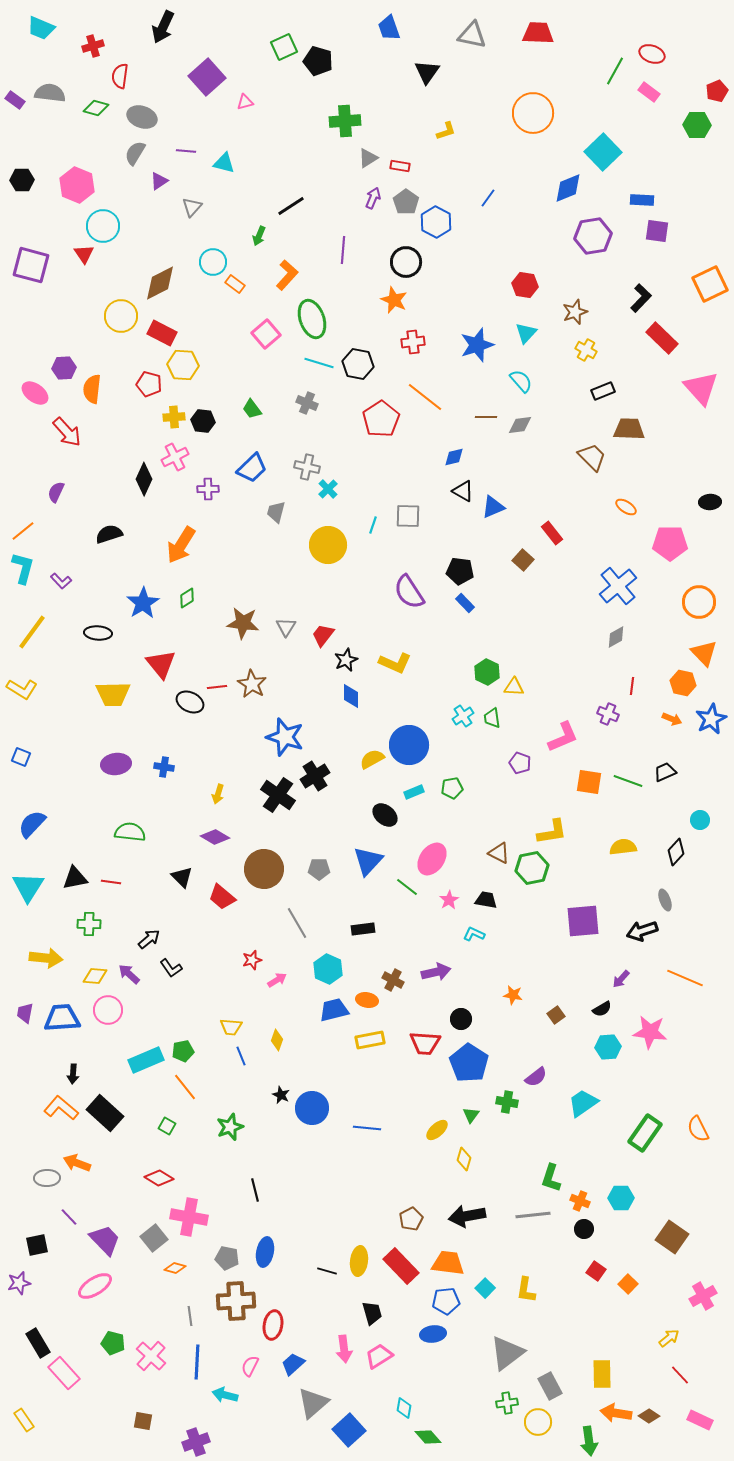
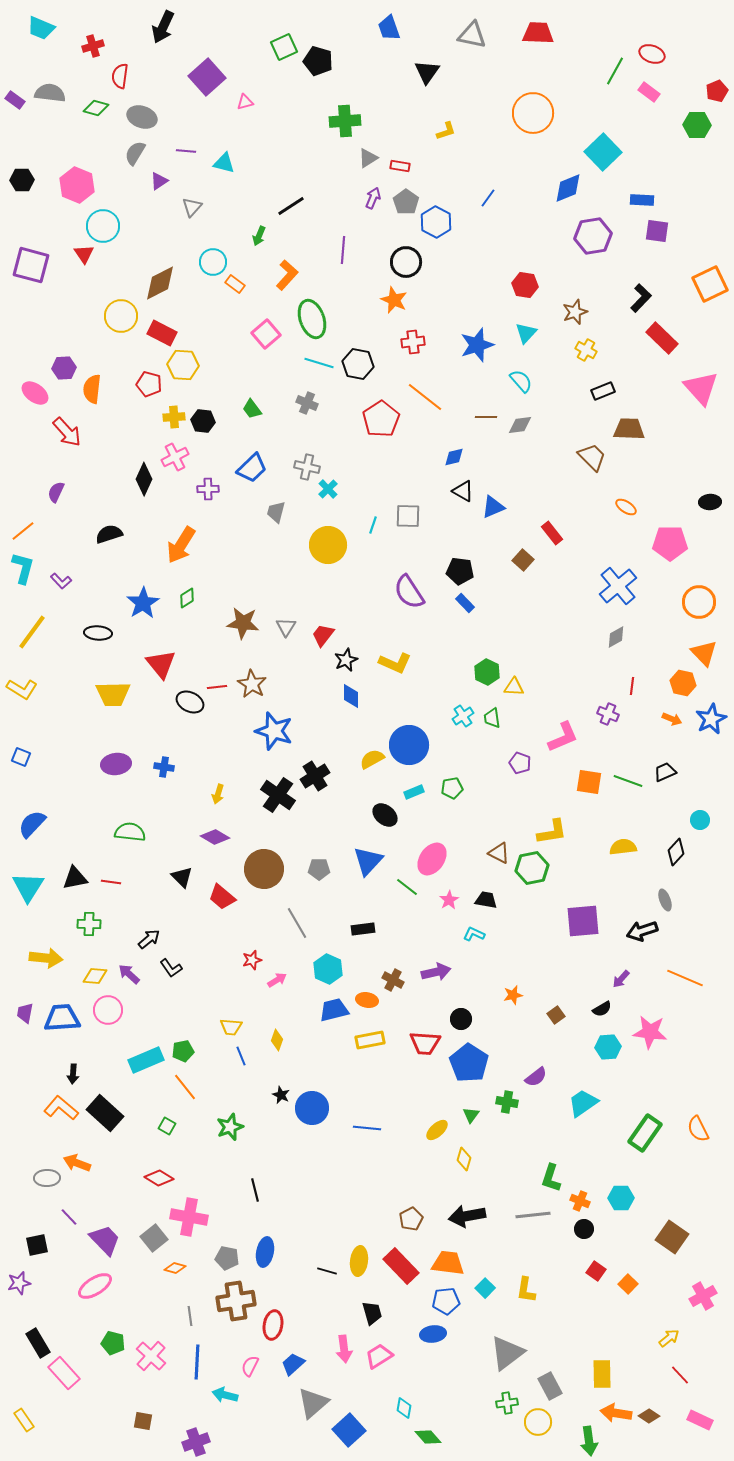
blue star at (285, 737): moved 11 px left, 6 px up
orange star at (513, 995): rotated 24 degrees counterclockwise
brown cross at (236, 1301): rotated 6 degrees counterclockwise
